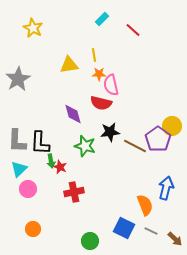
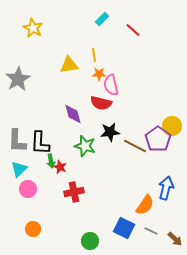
orange semicircle: rotated 55 degrees clockwise
